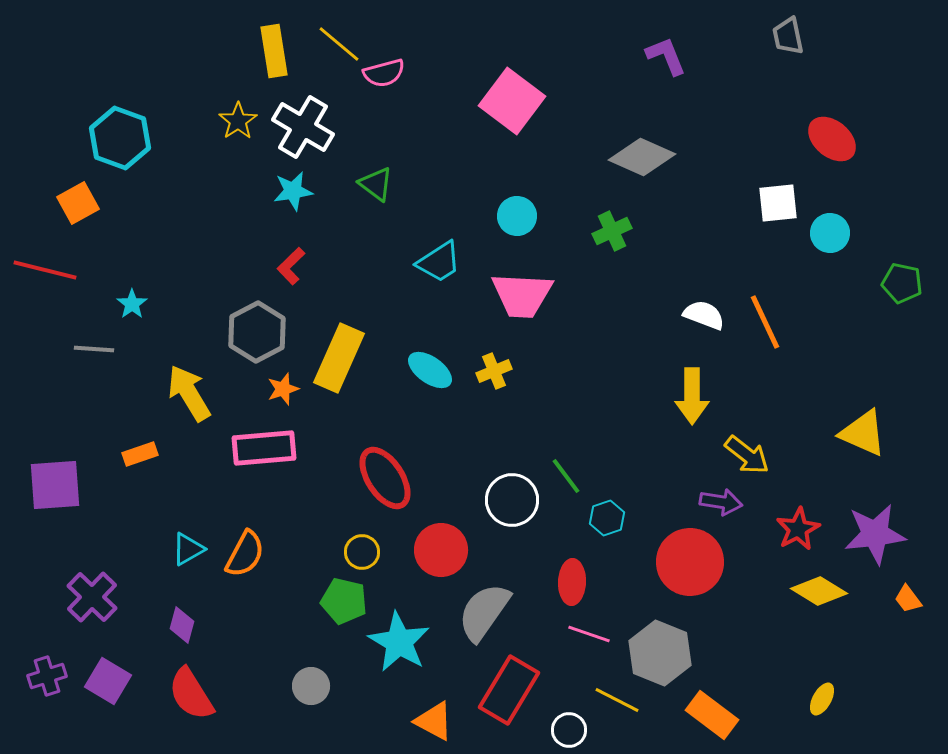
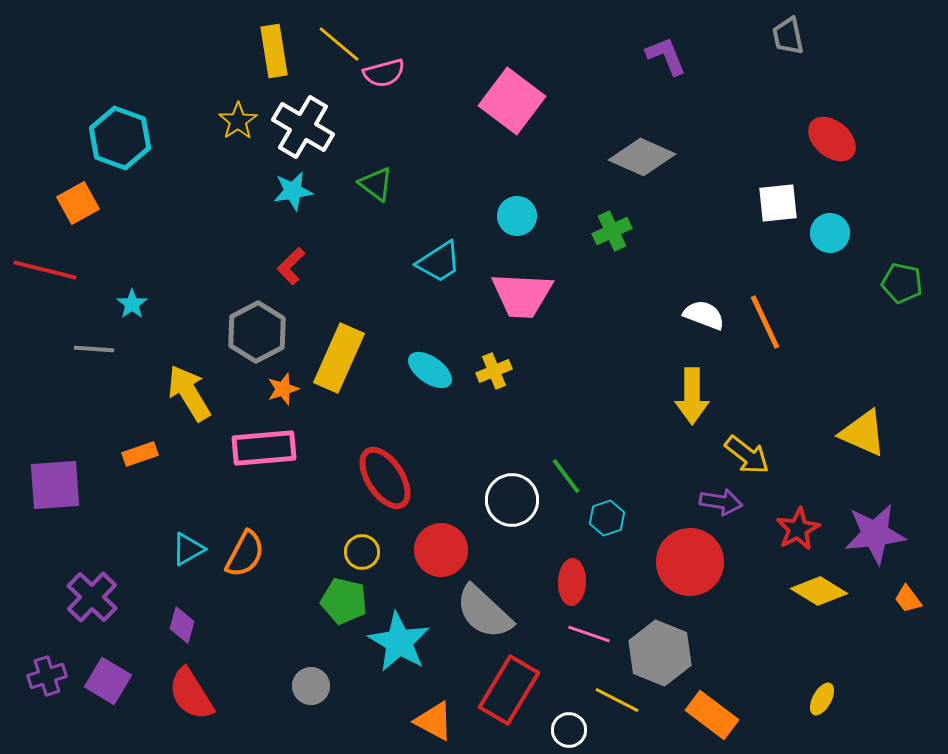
gray semicircle at (484, 612): rotated 82 degrees counterclockwise
